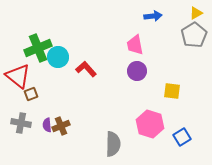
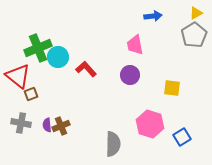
purple circle: moved 7 px left, 4 px down
yellow square: moved 3 px up
